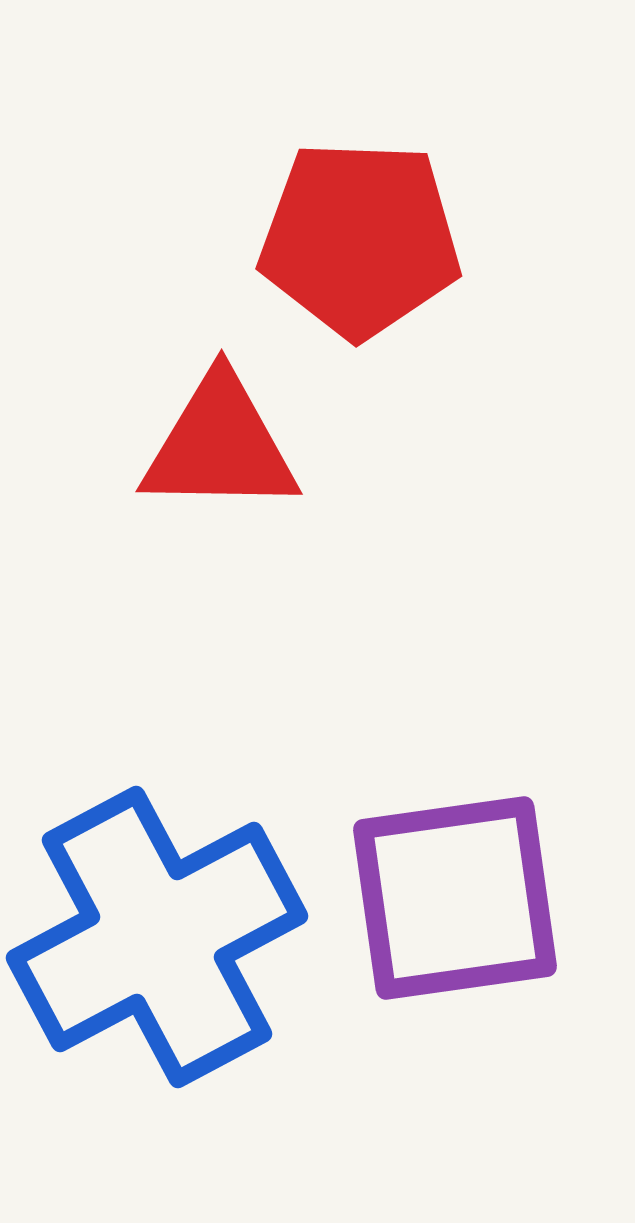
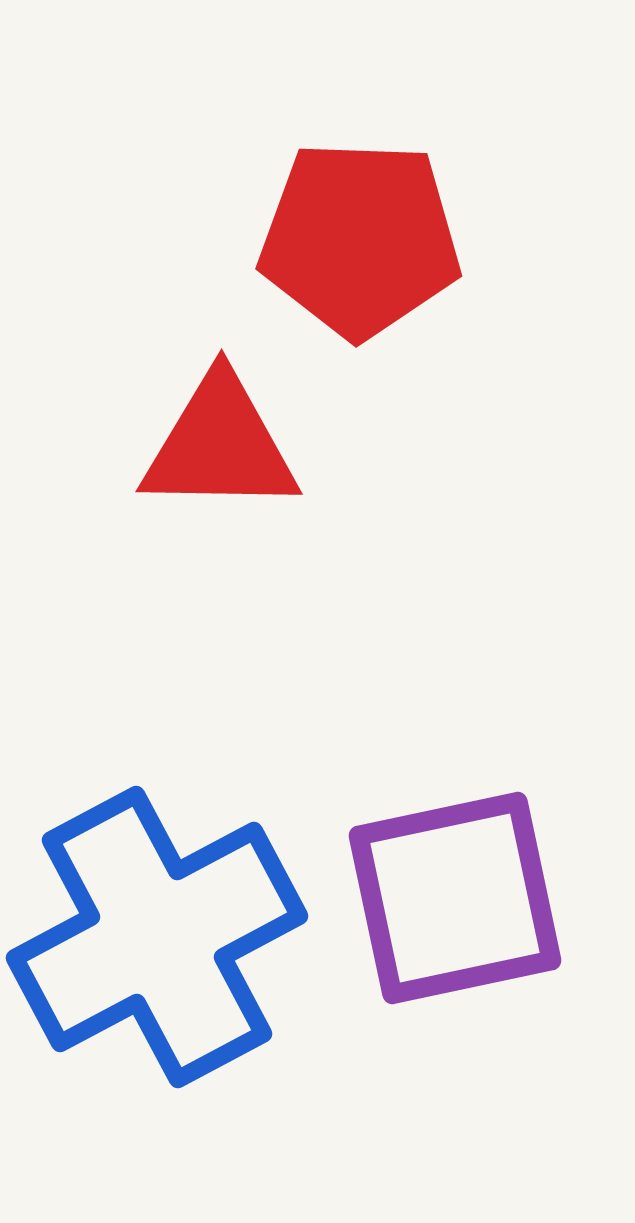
purple square: rotated 4 degrees counterclockwise
